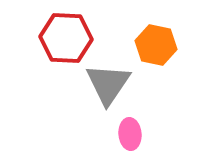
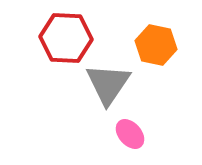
pink ellipse: rotated 36 degrees counterclockwise
